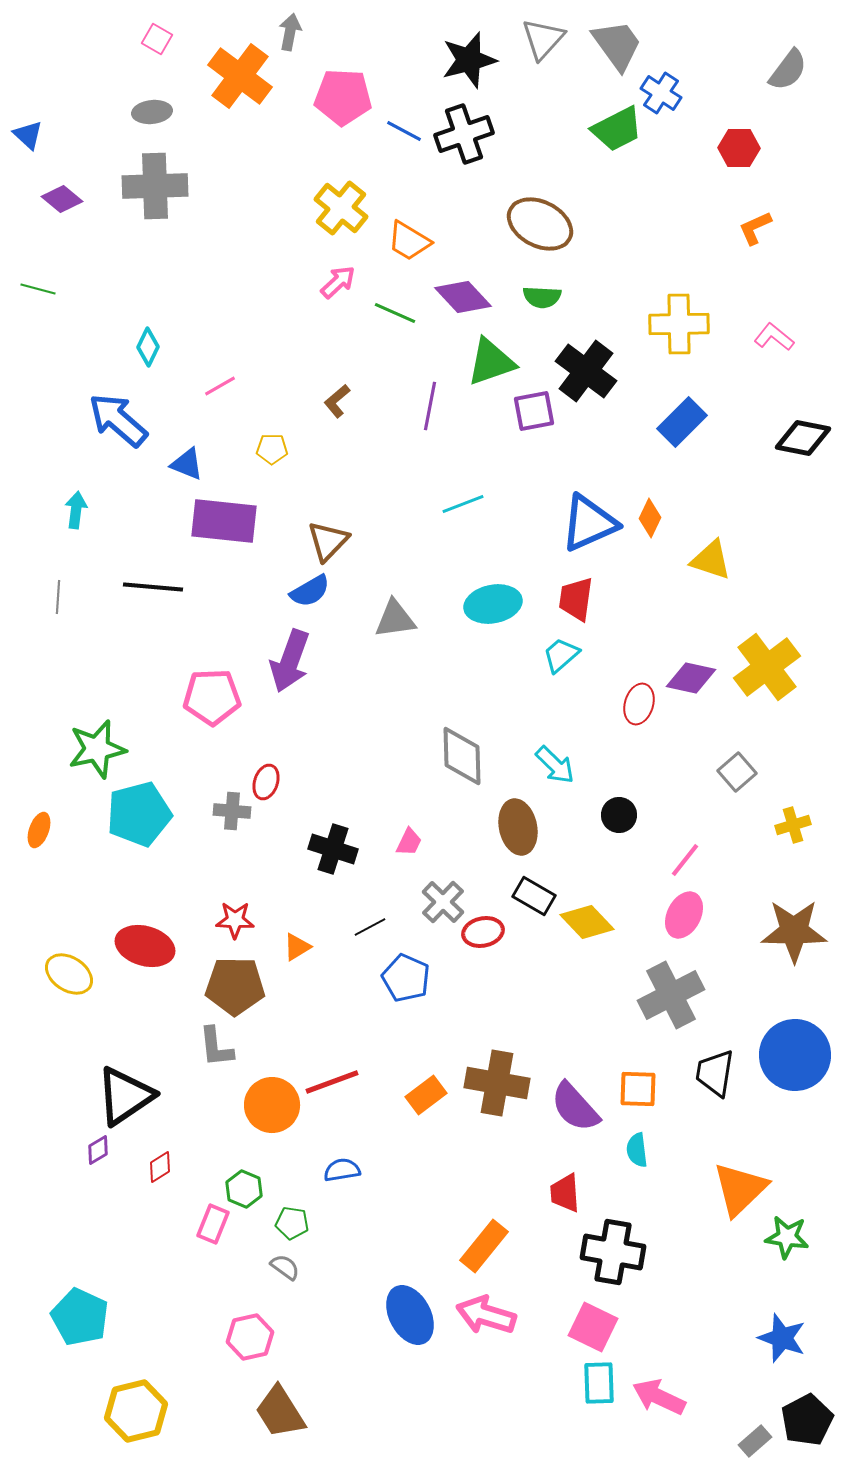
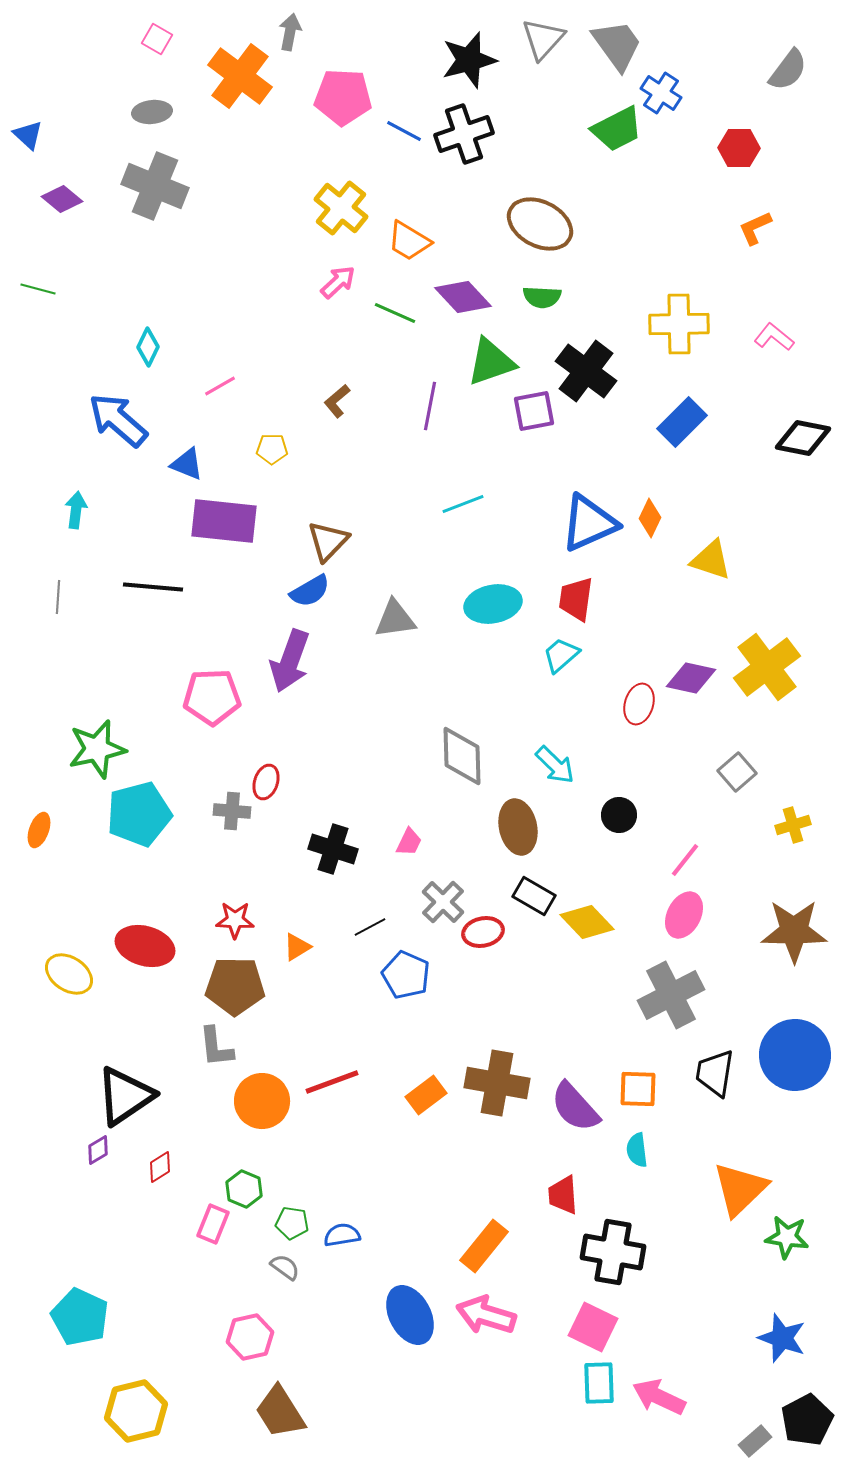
gray cross at (155, 186): rotated 24 degrees clockwise
blue pentagon at (406, 978): moved 3 px up
orange circle at (272, 1105): moved 10 px left, 4 px up
blue semicircle at (342, 1170): moved 65 px down
red trapezoid at (565, 1193): moved 2 px left, 2 px down
